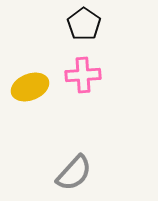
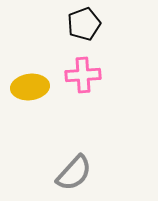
black pentagon: rotated 16 degrees clockwise
yellow ellipse: rotated 15 degrees clockwise
